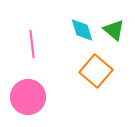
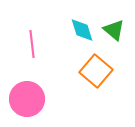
pink circle: moved 1 px left, 2 px down
